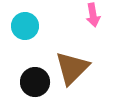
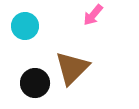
pink arrow: rotated 50 degrees clockwise
black circle: moved 1 px down
